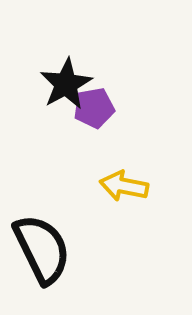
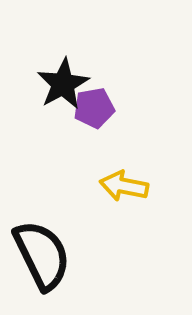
black star: moved 3 px left
black semicircle: moved 6 px down
